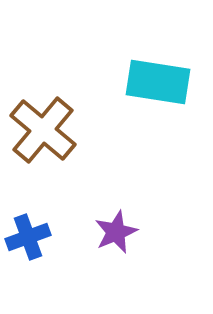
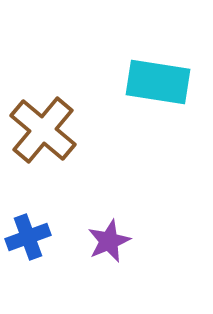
purple star: moved 7 px left, 9 px down
